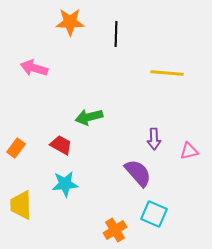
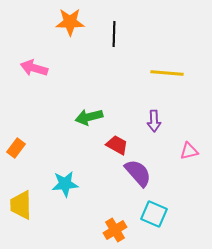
black line: moved 2 px left
purple arrow: moved 18 px up
red trapezoid: moved 56 px right
